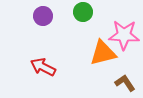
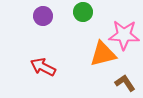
orange triangle: moved 1 px down
